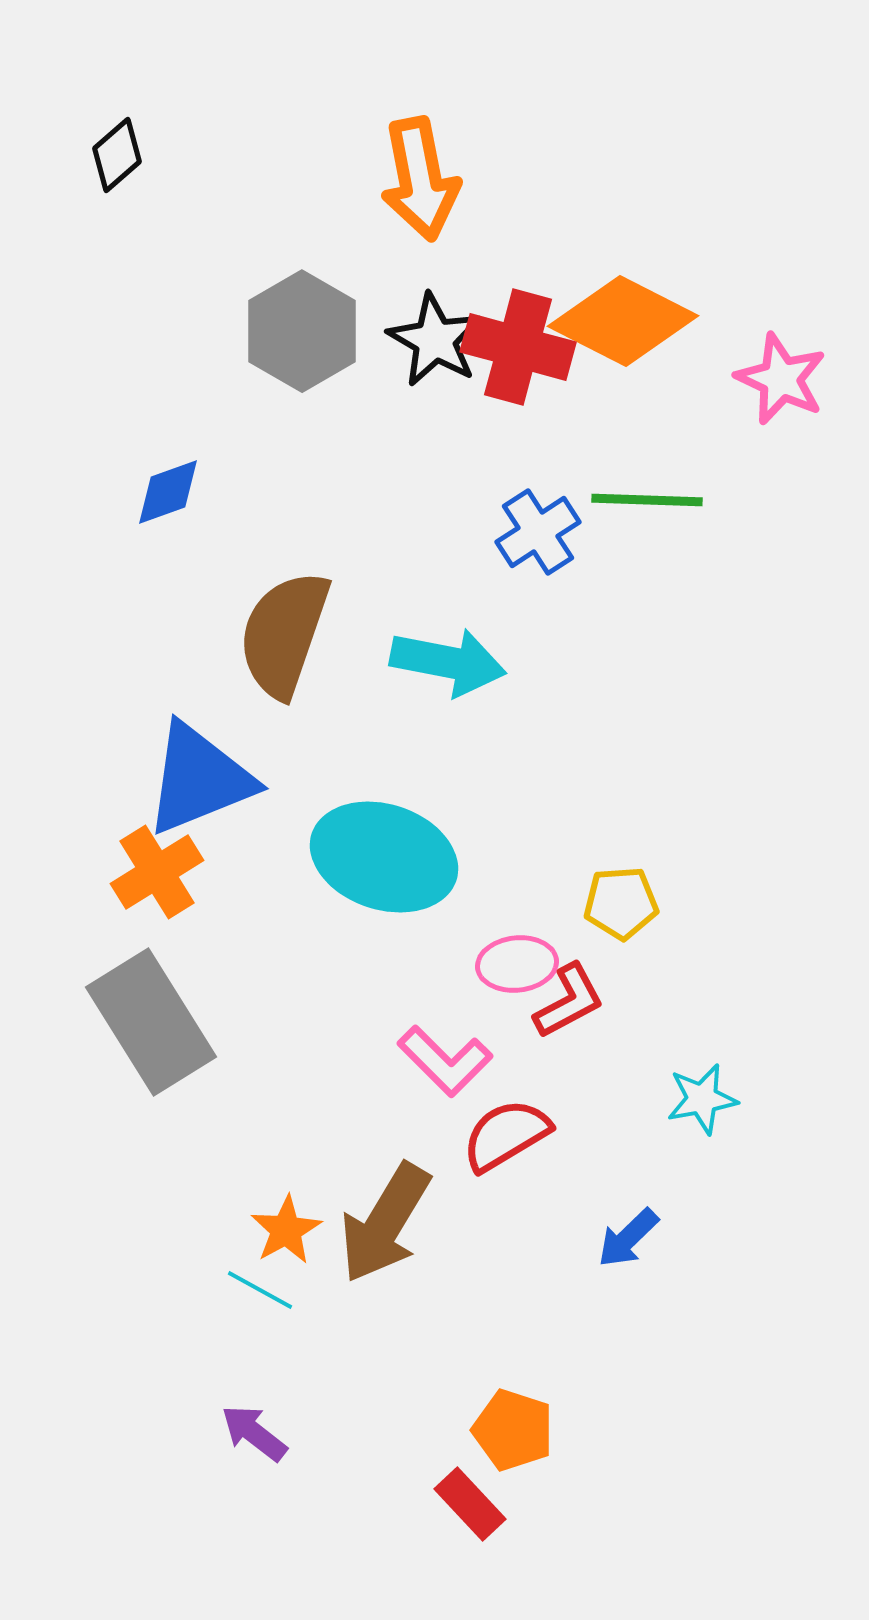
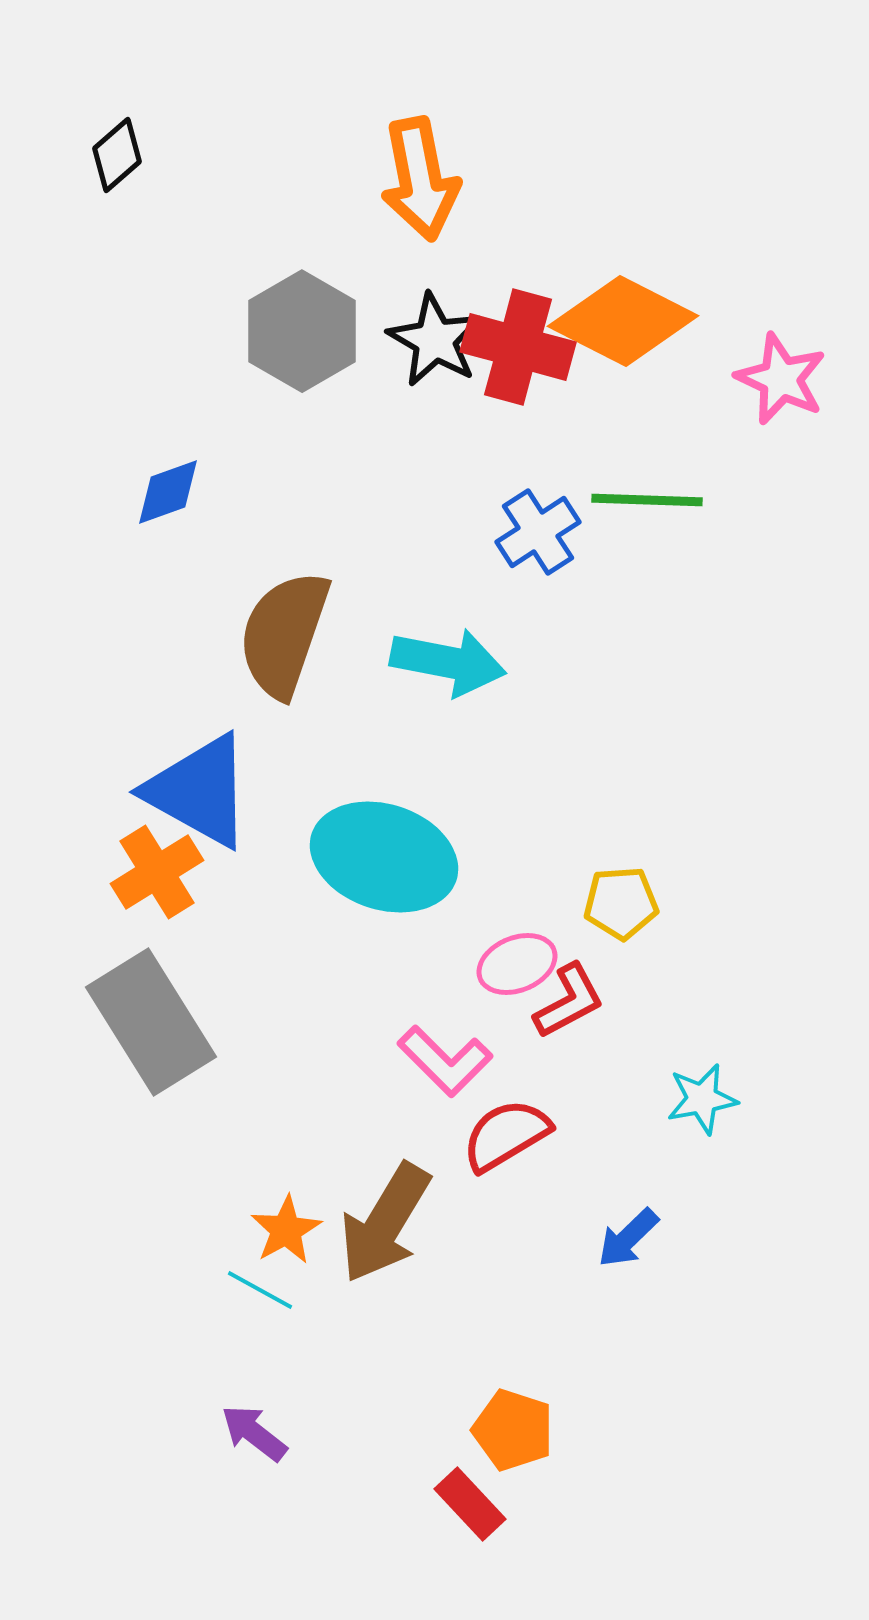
blue triangle: moved 12 px down; rotated 51 degrees clockwise
pink ellipse: rotated 16 degrees counterclockwise
